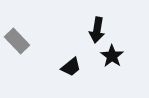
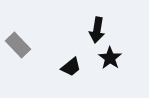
gray rectangle: moved 1 px right, 4 px down
black star: moved 2 px left, 2 px down
